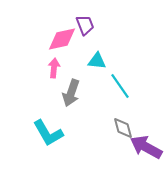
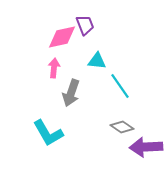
pink diamond: moved 2 px up
gray diamond: moved 1 px left, 1 px up; rotated 40 degrees counterclockwise
purple arrow: rotated 32 degrees counterclockwise
